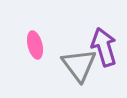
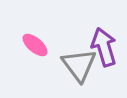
pink ellipse: rotated 36 degrees counterclockwise
